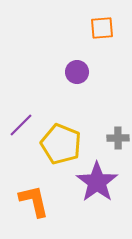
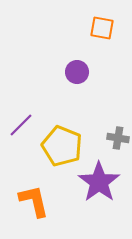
orange square: rotated 15 degrees clockwise
gray cross: rotated 10 degrees clockwise
yellow pentagon: moved 1 px right, 2 px down
purple star: moved 2 px right
